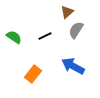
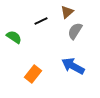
gray semicircle: moved 1 px left, 1 px down
black line: moved 4 px left, 15 px up
